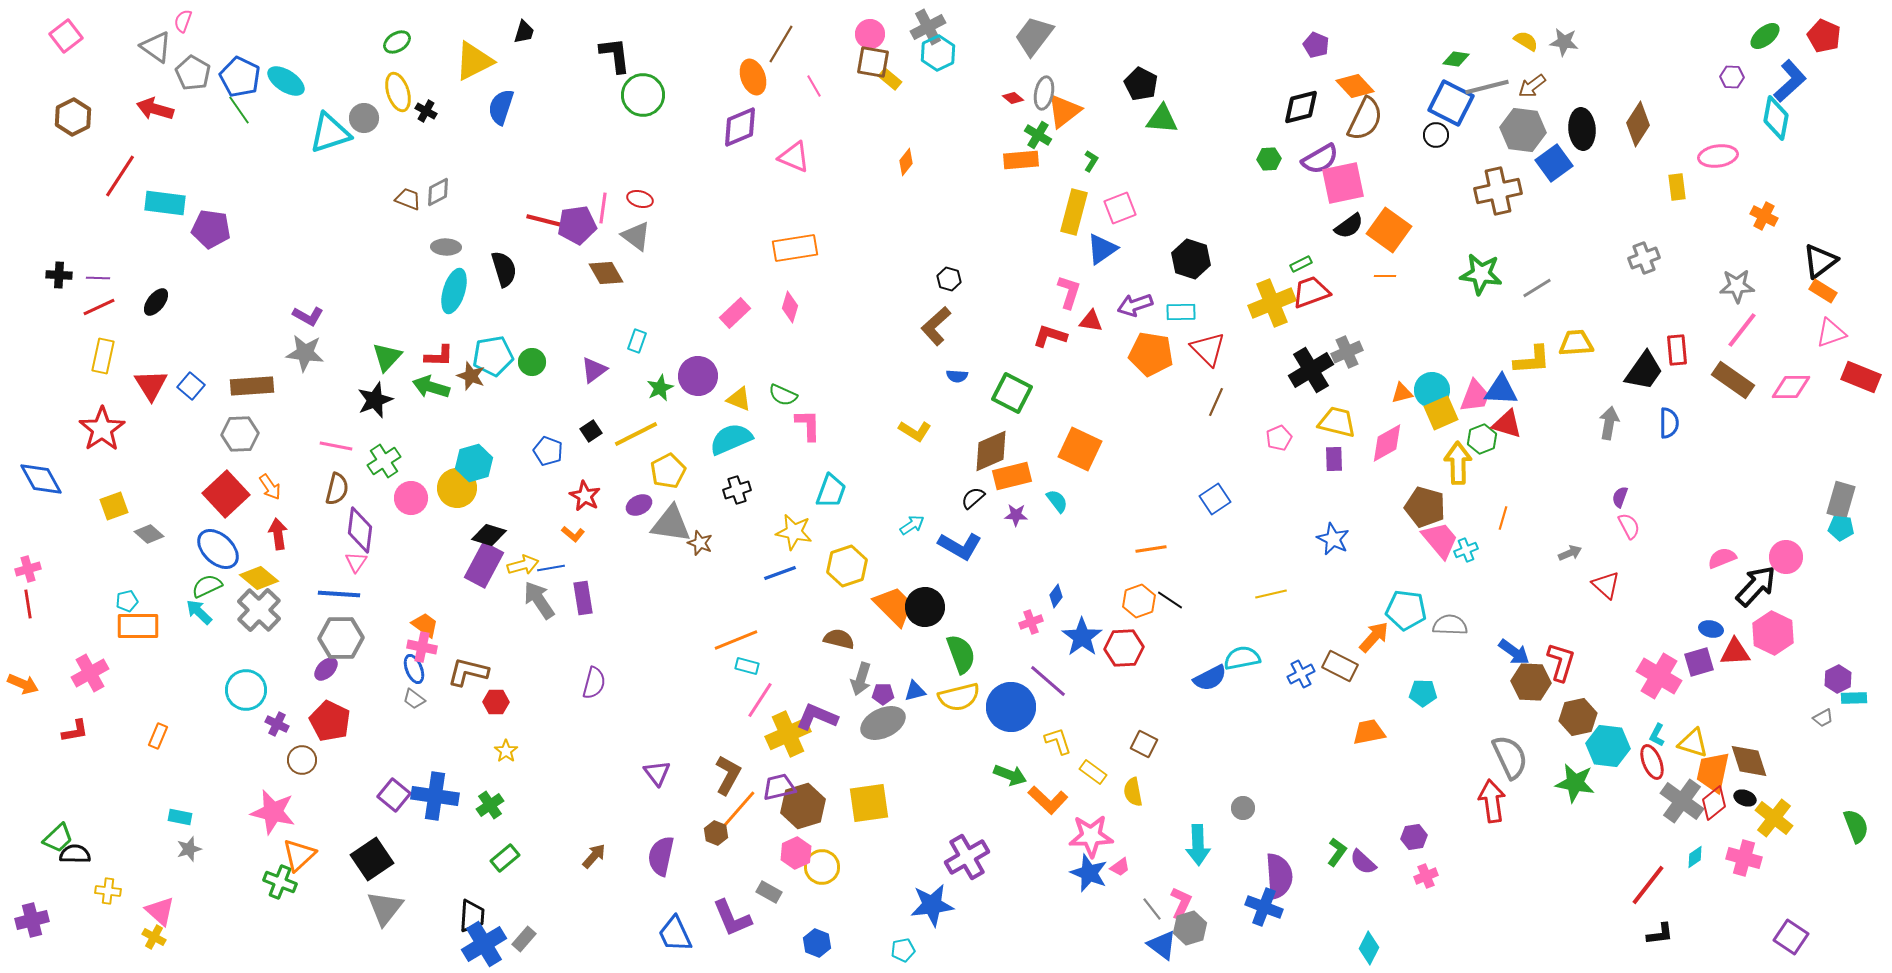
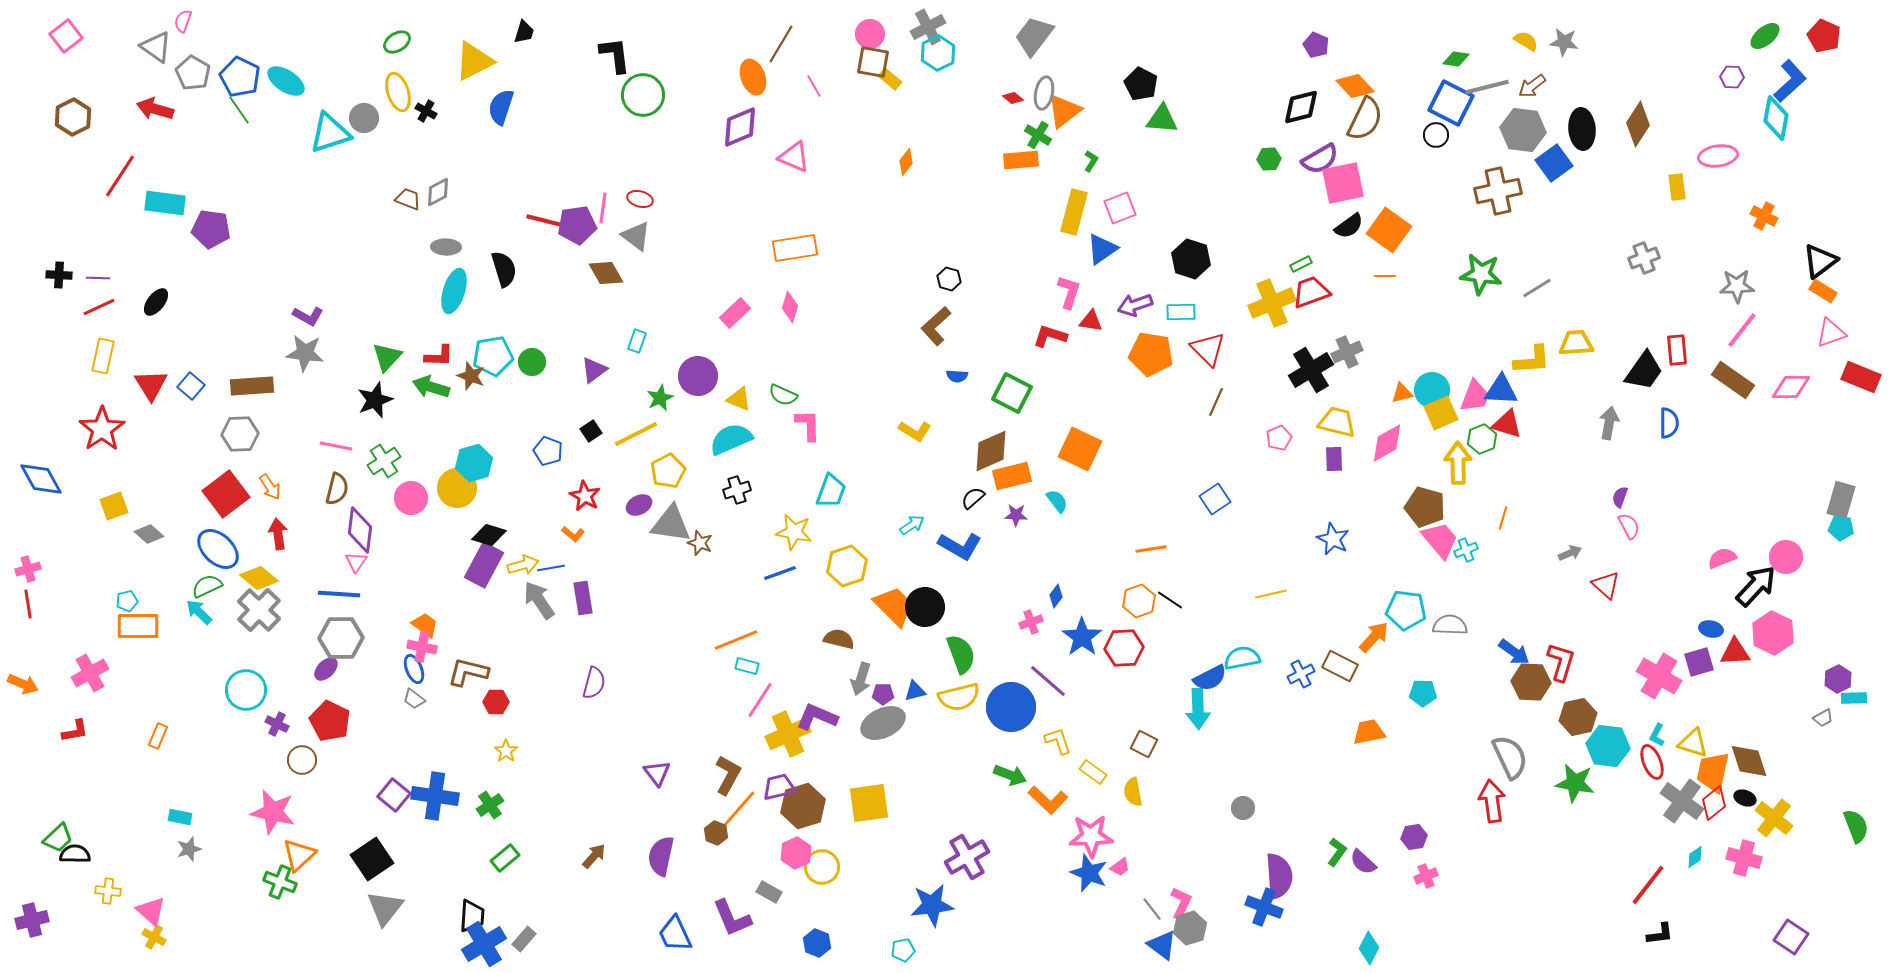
green star at (660, 388): moved 10 px down
red square at (226, 494): rotated 6 degrees clockwise
cyan arrow at (1198, 845): moved 136 px up
pink triangle at (160, 911): moved 9 px left
